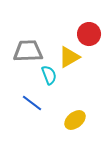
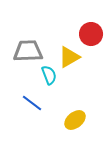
red circle: moved 2 px right
